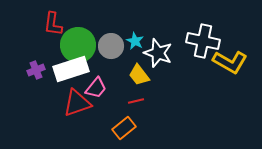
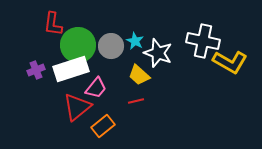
yellow trapezoid: rotated 10 degrees counterclockwise
red triangle: moved 4 px down; rotated 20 degrees counterclockwise
orange rectangle: moved 21 px left, 2 px up
